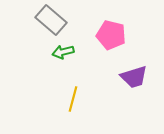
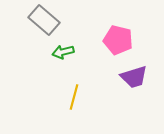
gray rectangle: moved 7 px left
pink pentagon: moved 7 px right, 5 px down
yellow line: moved 1 px right, 2 px up
